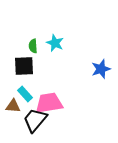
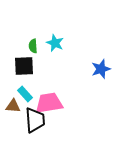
black trapezoid: rotated 136 degrees clockwise
